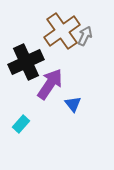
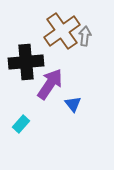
gray arrow: rotated 18 degrees counterclockwise
black cross: rotated 20 degrees clockwise
